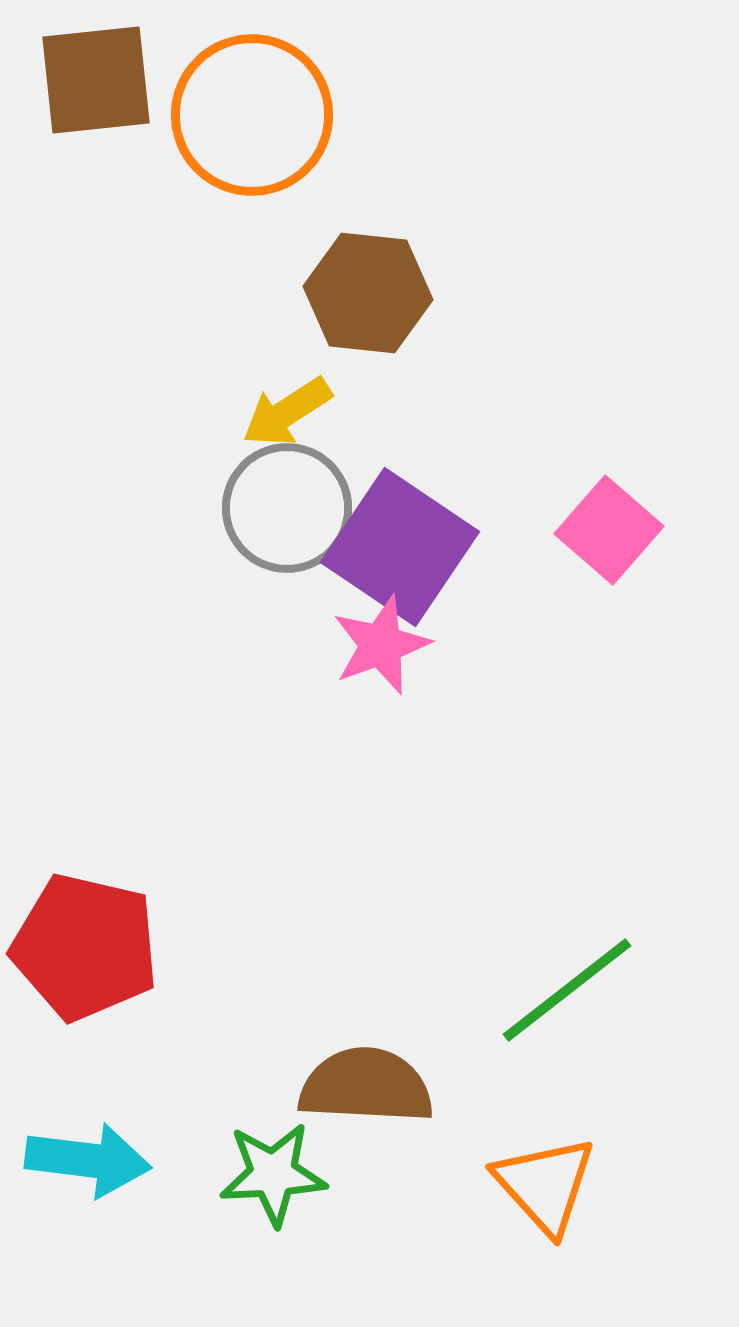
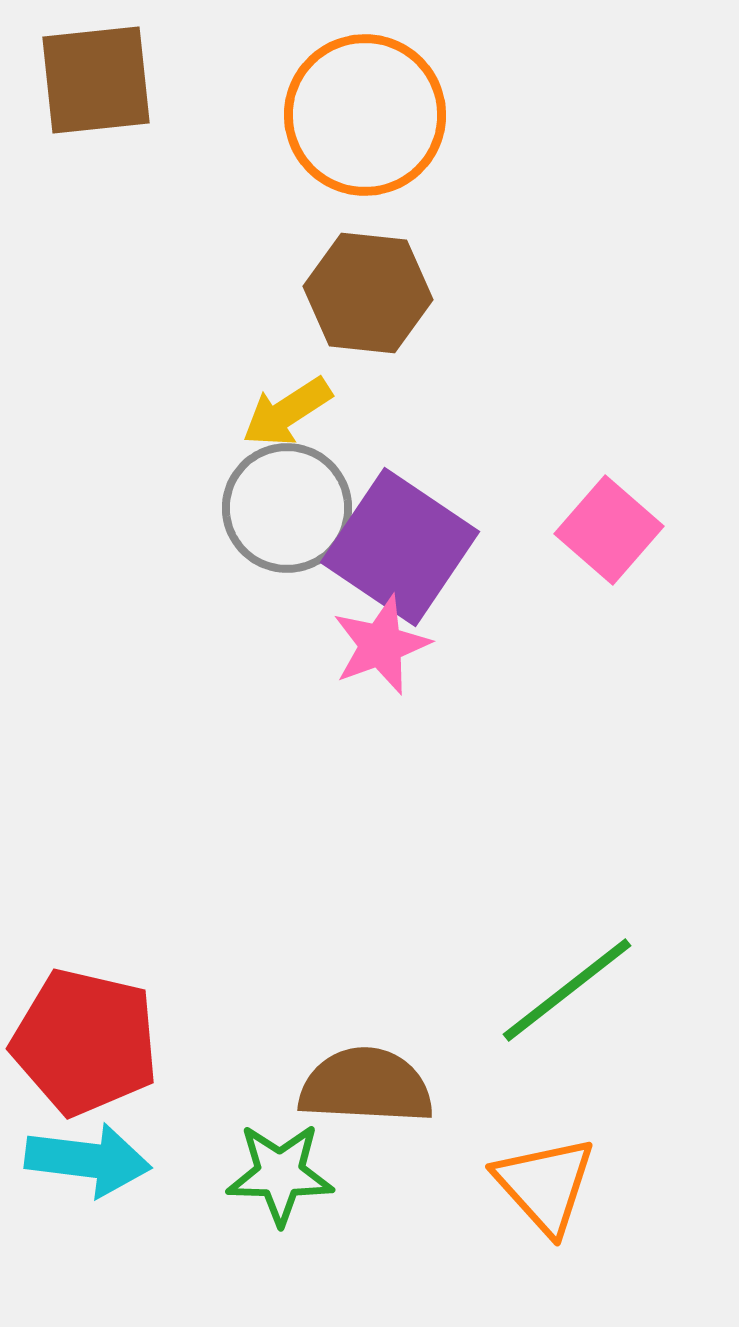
orange circle: moved 113 px right
red pentagon: moved 95 px down
green star: moved 7 px right; rotated 4 degrees clockwise
